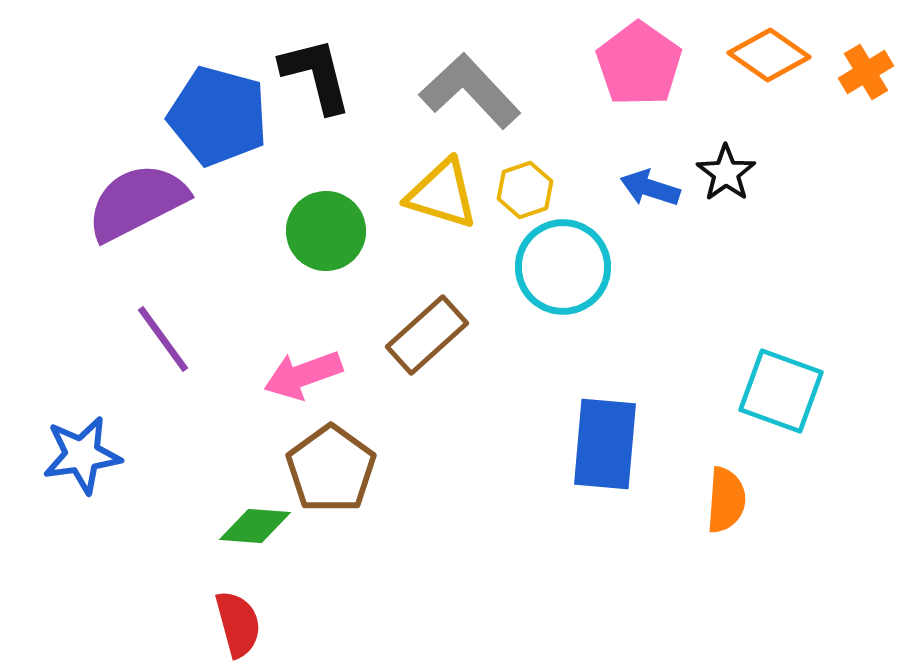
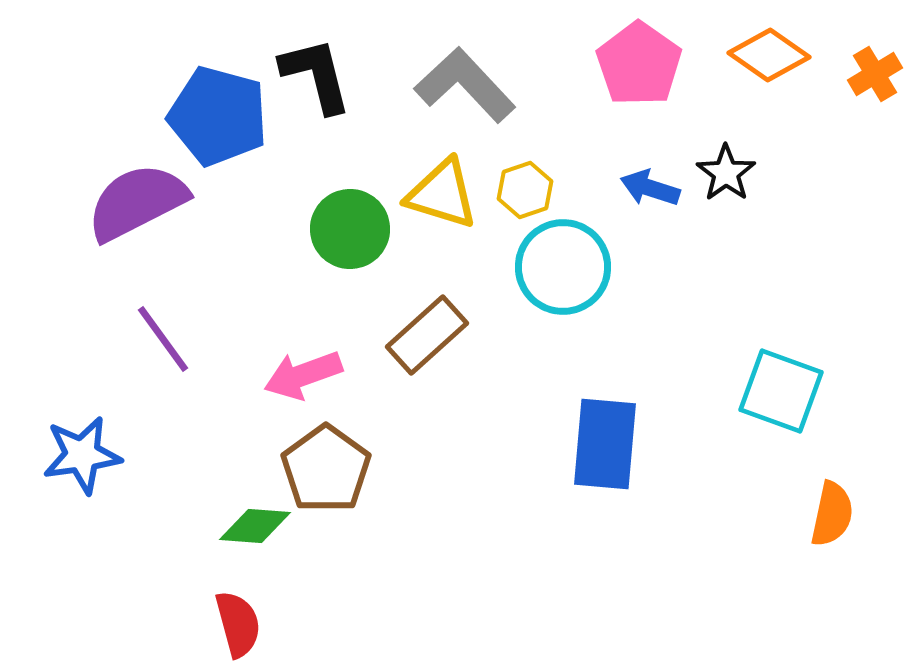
orange cross: moved 9 px right, 2 px down
gray L-shape: moved 5 px left, 6 px up
green circle: moved 24 px right, 2 px up
brown pentagon: moved 5 px left
orange semicircle: moved 106 px right, 14 px down; rotated 8 degrees clockwise
